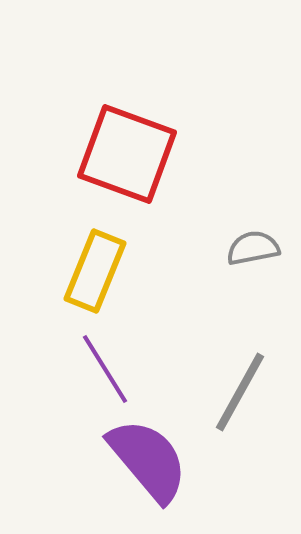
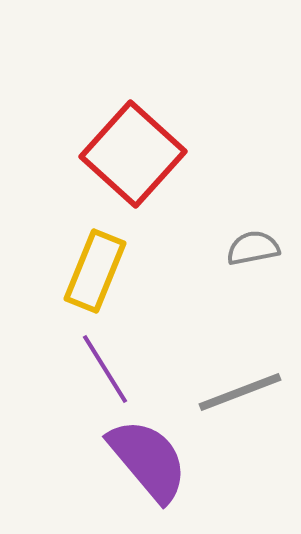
red square: moved 6 px right; rotated 22 degrees clockwise
gray line: rotated 40 degrees clockwise
